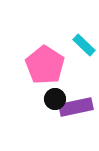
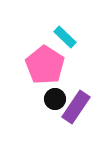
cyan rectangle: moved 19 px left, 8 px up
purple rectangle: rotated 44 degrees counterclockwise
